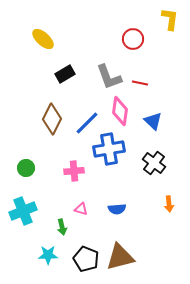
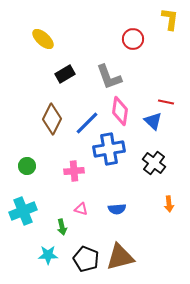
red line: moved 26 px right, 19 px down
green circle: moved 1 px right, 2 px up
